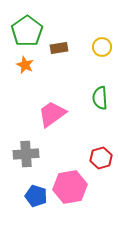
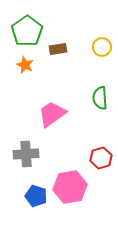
brown rectangle: moved 1 px left, 1 px down
